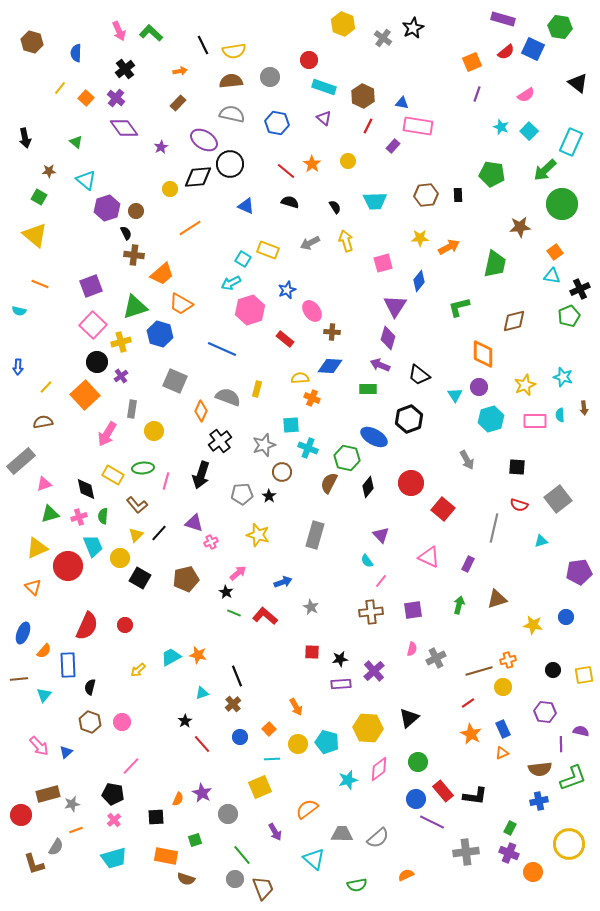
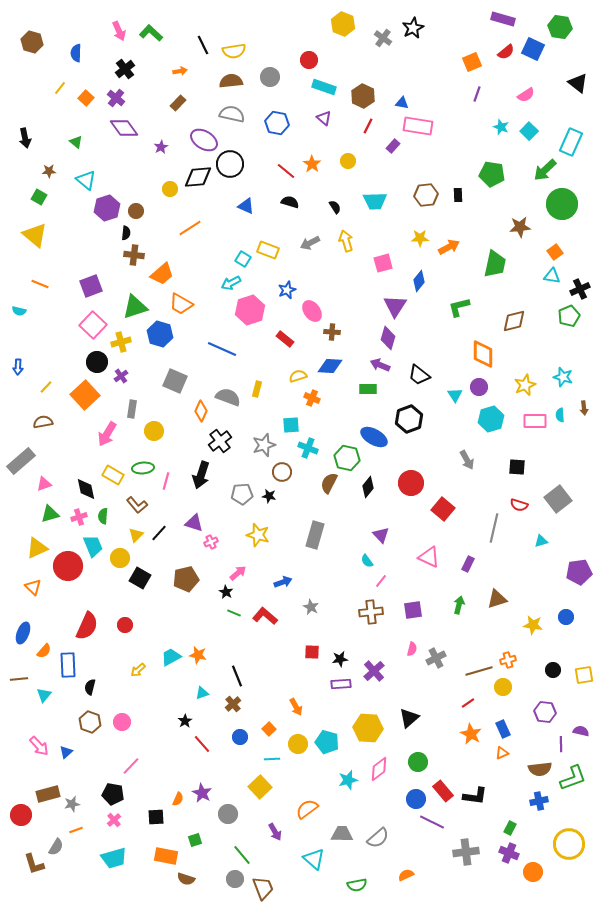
black semicircle at (126, 233): rotated 32 degrees clockwise
yellow semicircle at (300, 378): moved 2 px left, 2 px up; rotated 12 degrees counterclockwise
black star at (269, 496): rotated 24 degrees counterclockwise
yellow square at (260, 787): rotated 20 degrees counterclockwise
